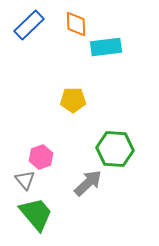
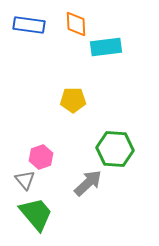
blue rectangle: rotated 52 degrees clockwise
